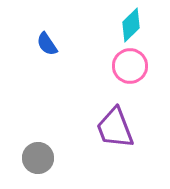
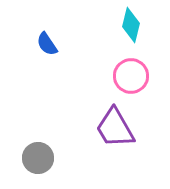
cyan diamond: rotated 32 degrees counterclockwise
pink circle: moved 1 px right, 10 px down
purple trapezoid: rotated 9 degrees counterclockwise
